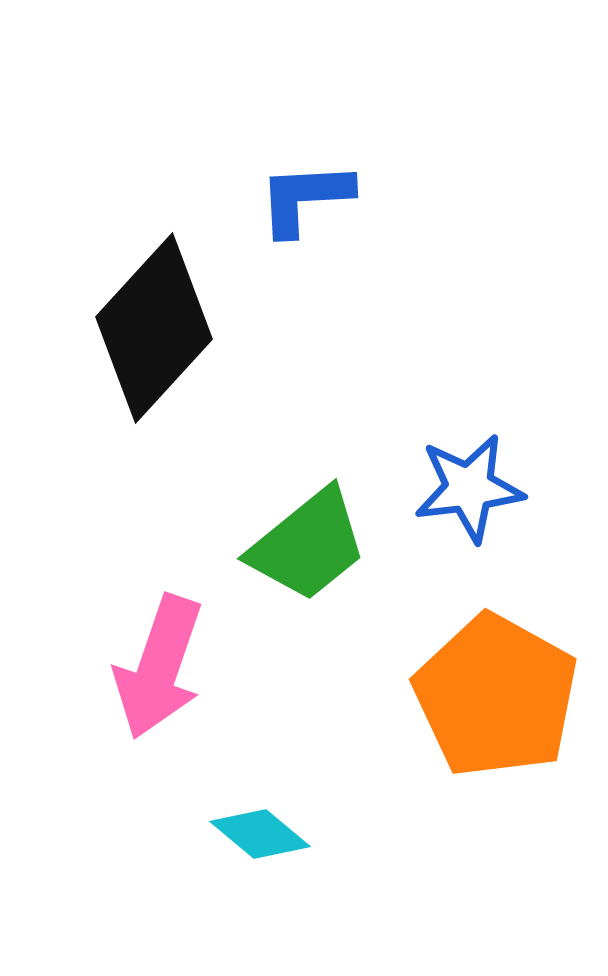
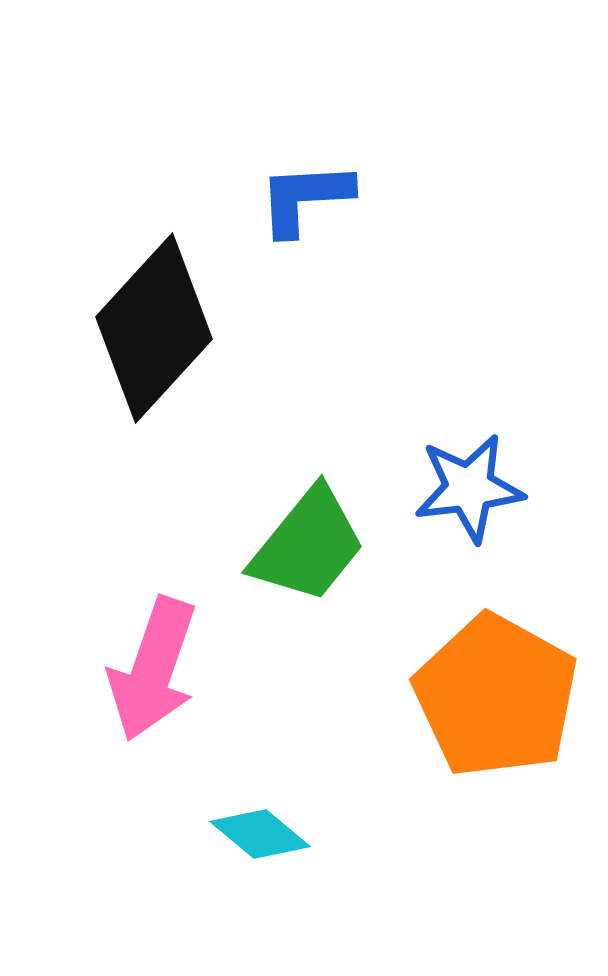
green trapezoid: rotated 12 degrees counterclockwise
pink arrow: moved 6 px left, 2 px down
